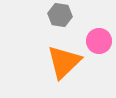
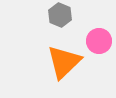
gray hexagon: rotated 15 degrees clockwise
